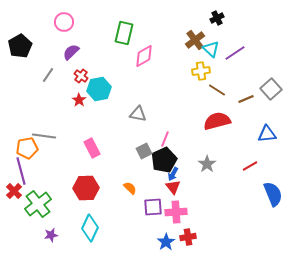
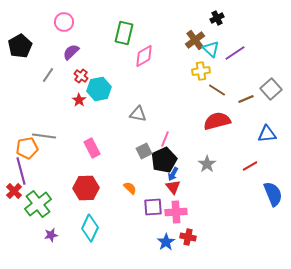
red cross at (188, 237): rotated 21 degrees clockwise
